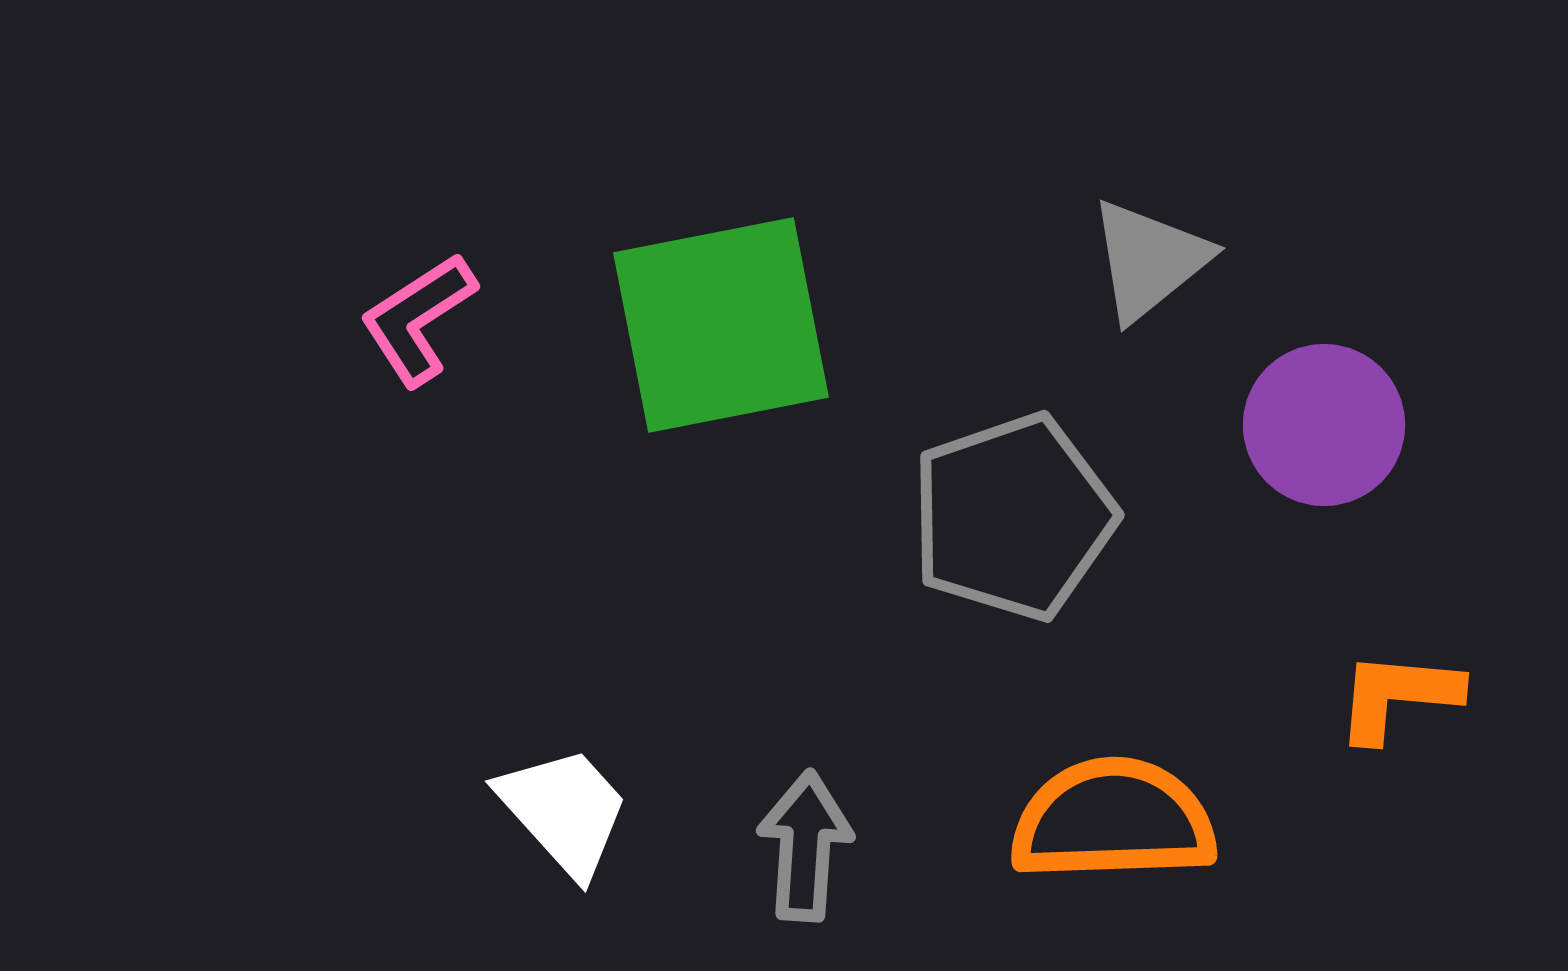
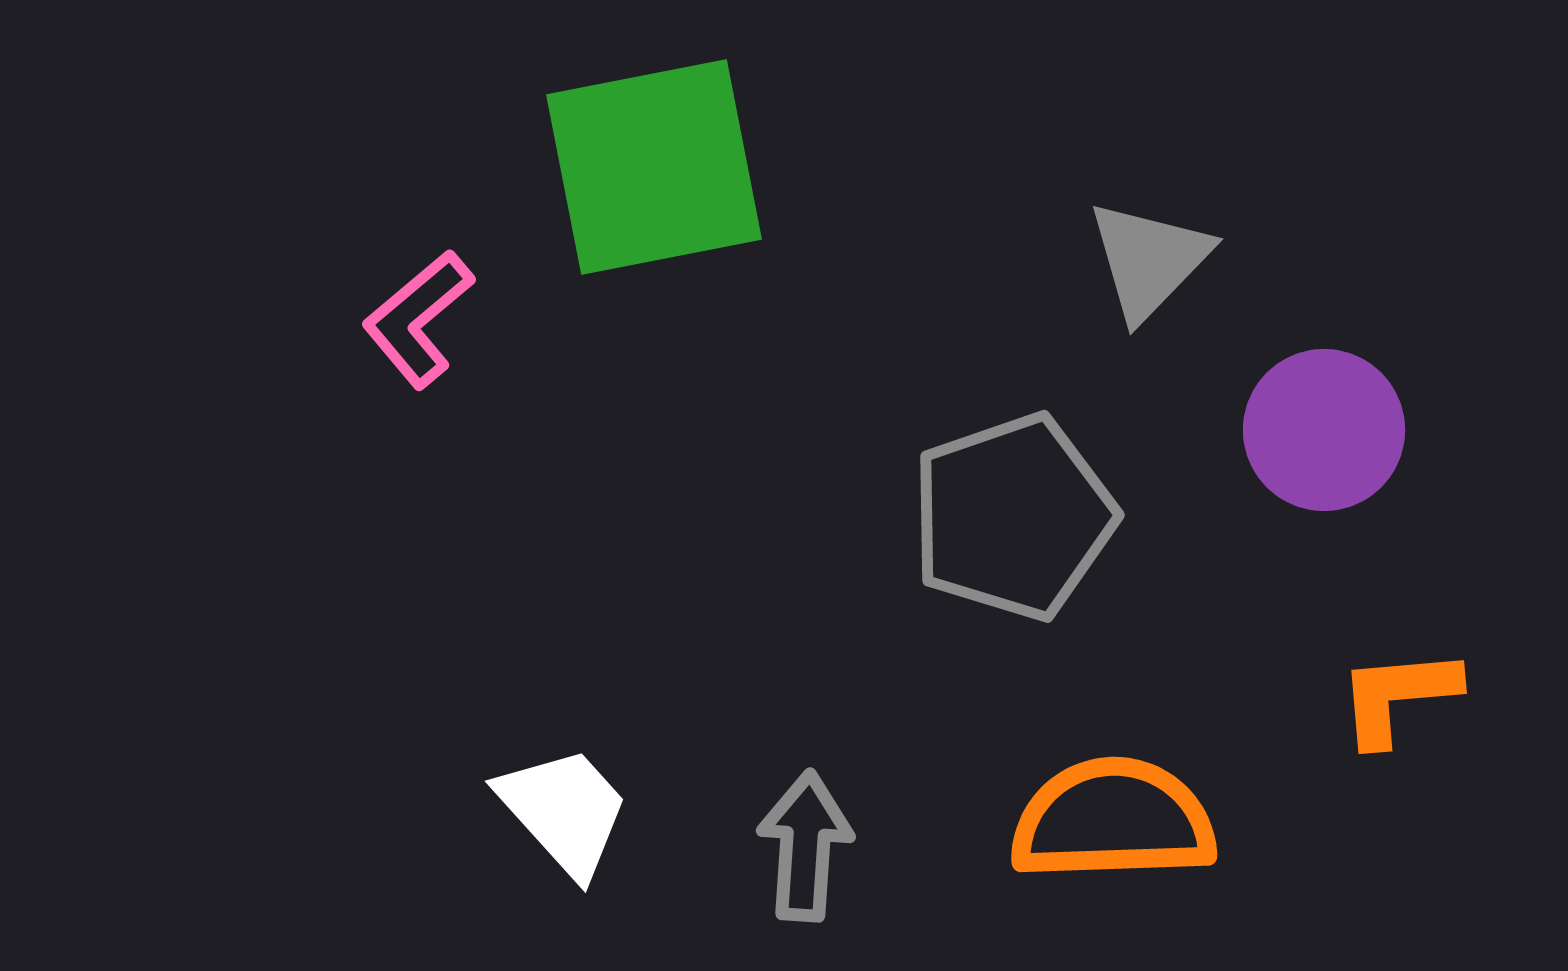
gray triangle: rotated 7 degrees counterclockwise
pink L-shape: rotated 7 degrees counterclockwise
green square: moved 67 px left, 158 px up
purple circle: moved 5 px down
orange L-shape: rotated 10 degrees counterclockwise
